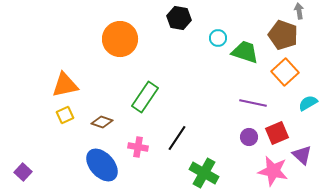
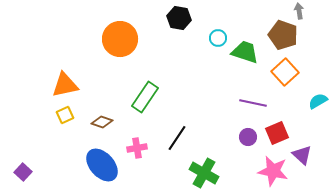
cyan semicircle: moved 10 px right, 2 px up
purple circle: moved 1 px left
pink cross: moved 1 px left, 1 px down; rotated 18 degrees counterclockwise
